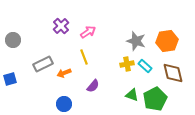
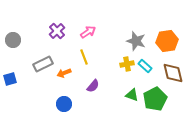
purple cross: moved 4 px left, 5 px down
